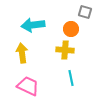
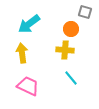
cyan arrow: moved 4 px left, 1 px up; rotated 30 degrees counterclockwise
cyan line: rotated 28 degrees counterclockwise
